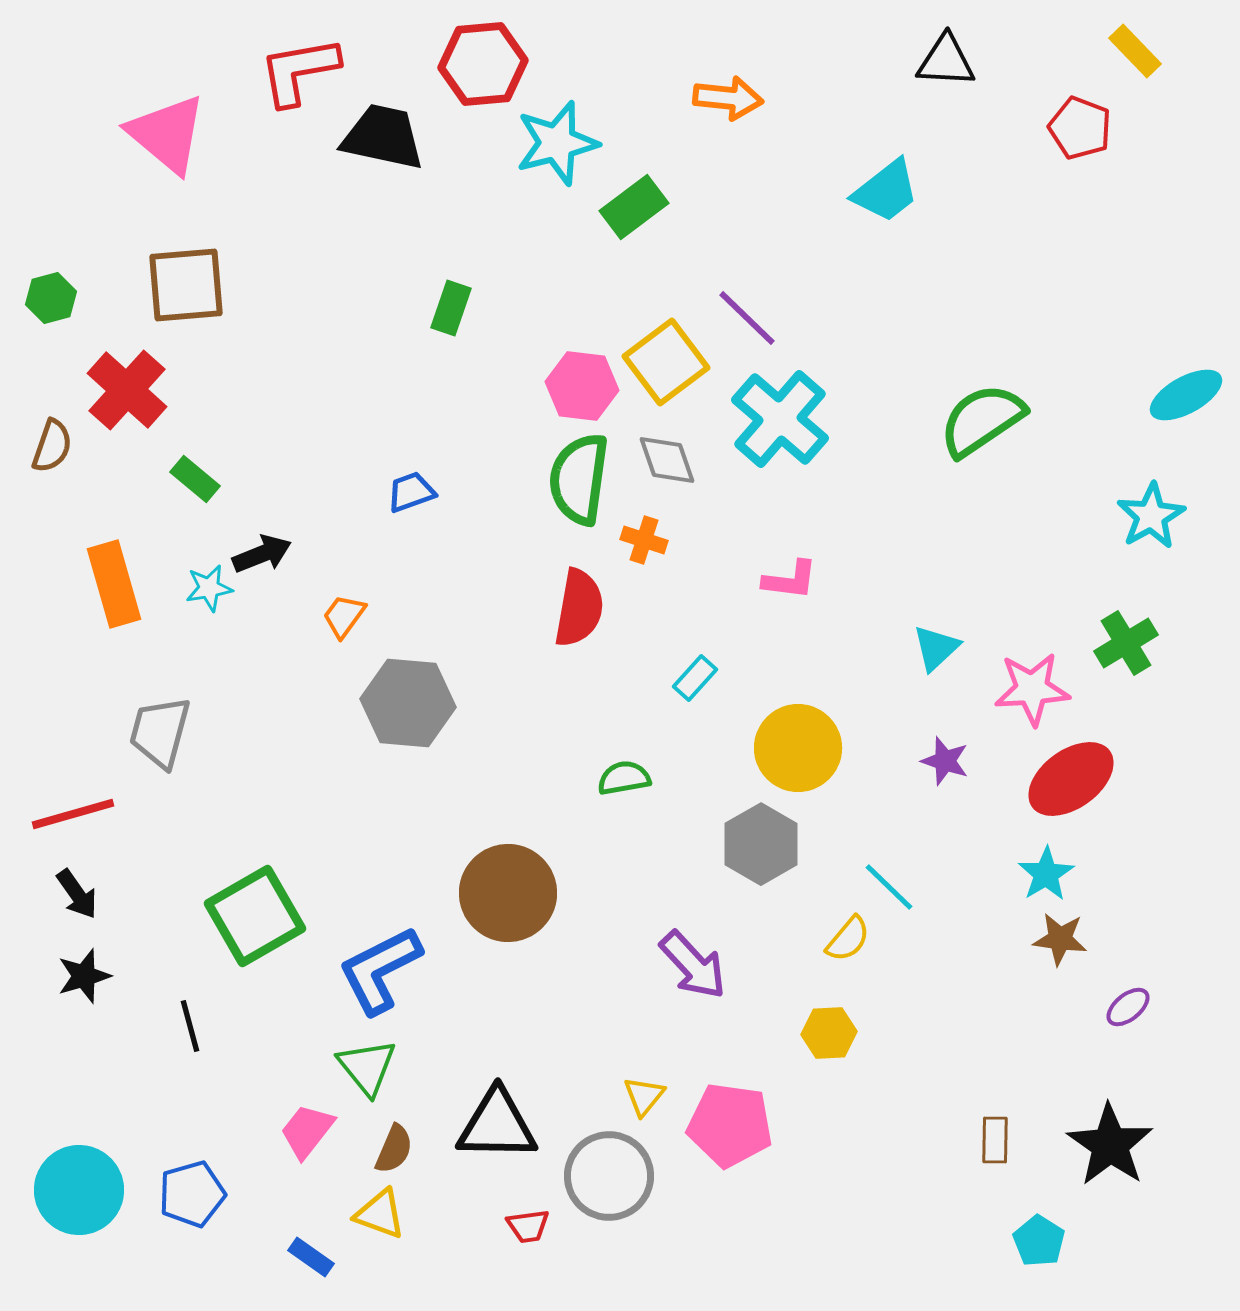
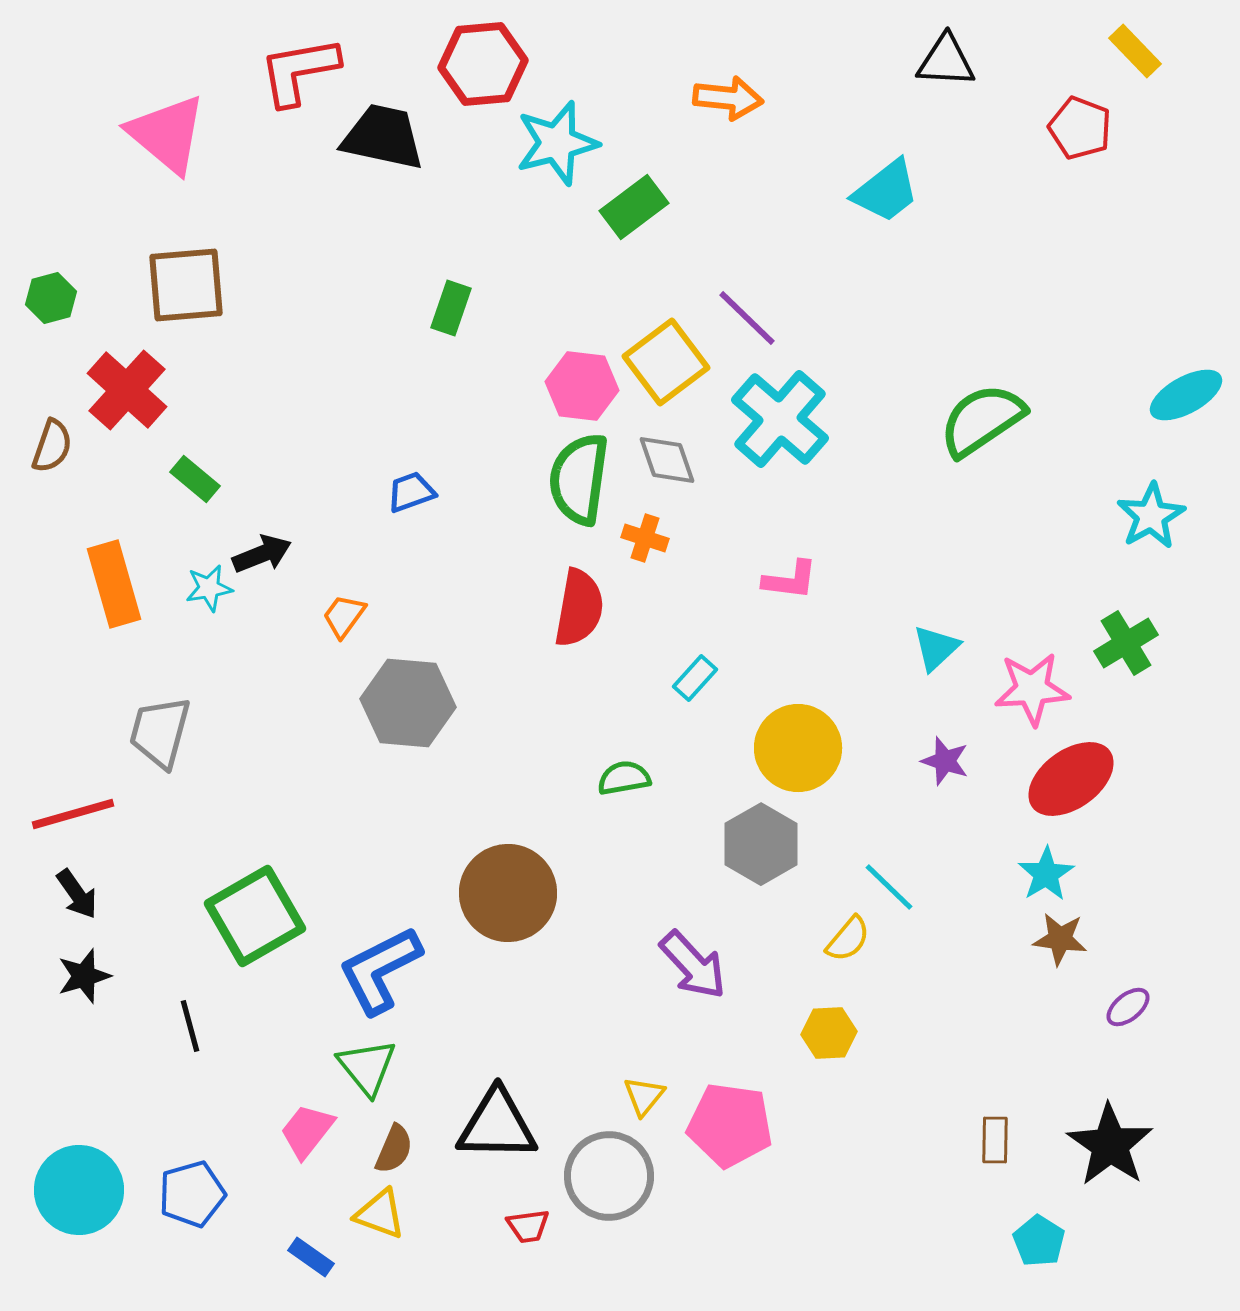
orange cross at (644, 540): moved 1 px right, 2 px up
